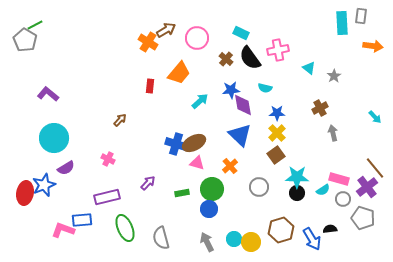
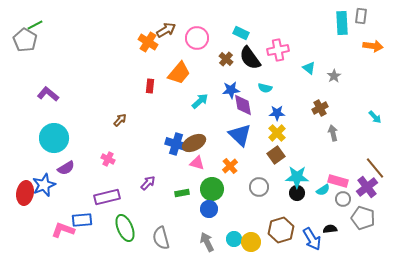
pink rectangle at (339, 179): moved 1 px left, 2 px down
